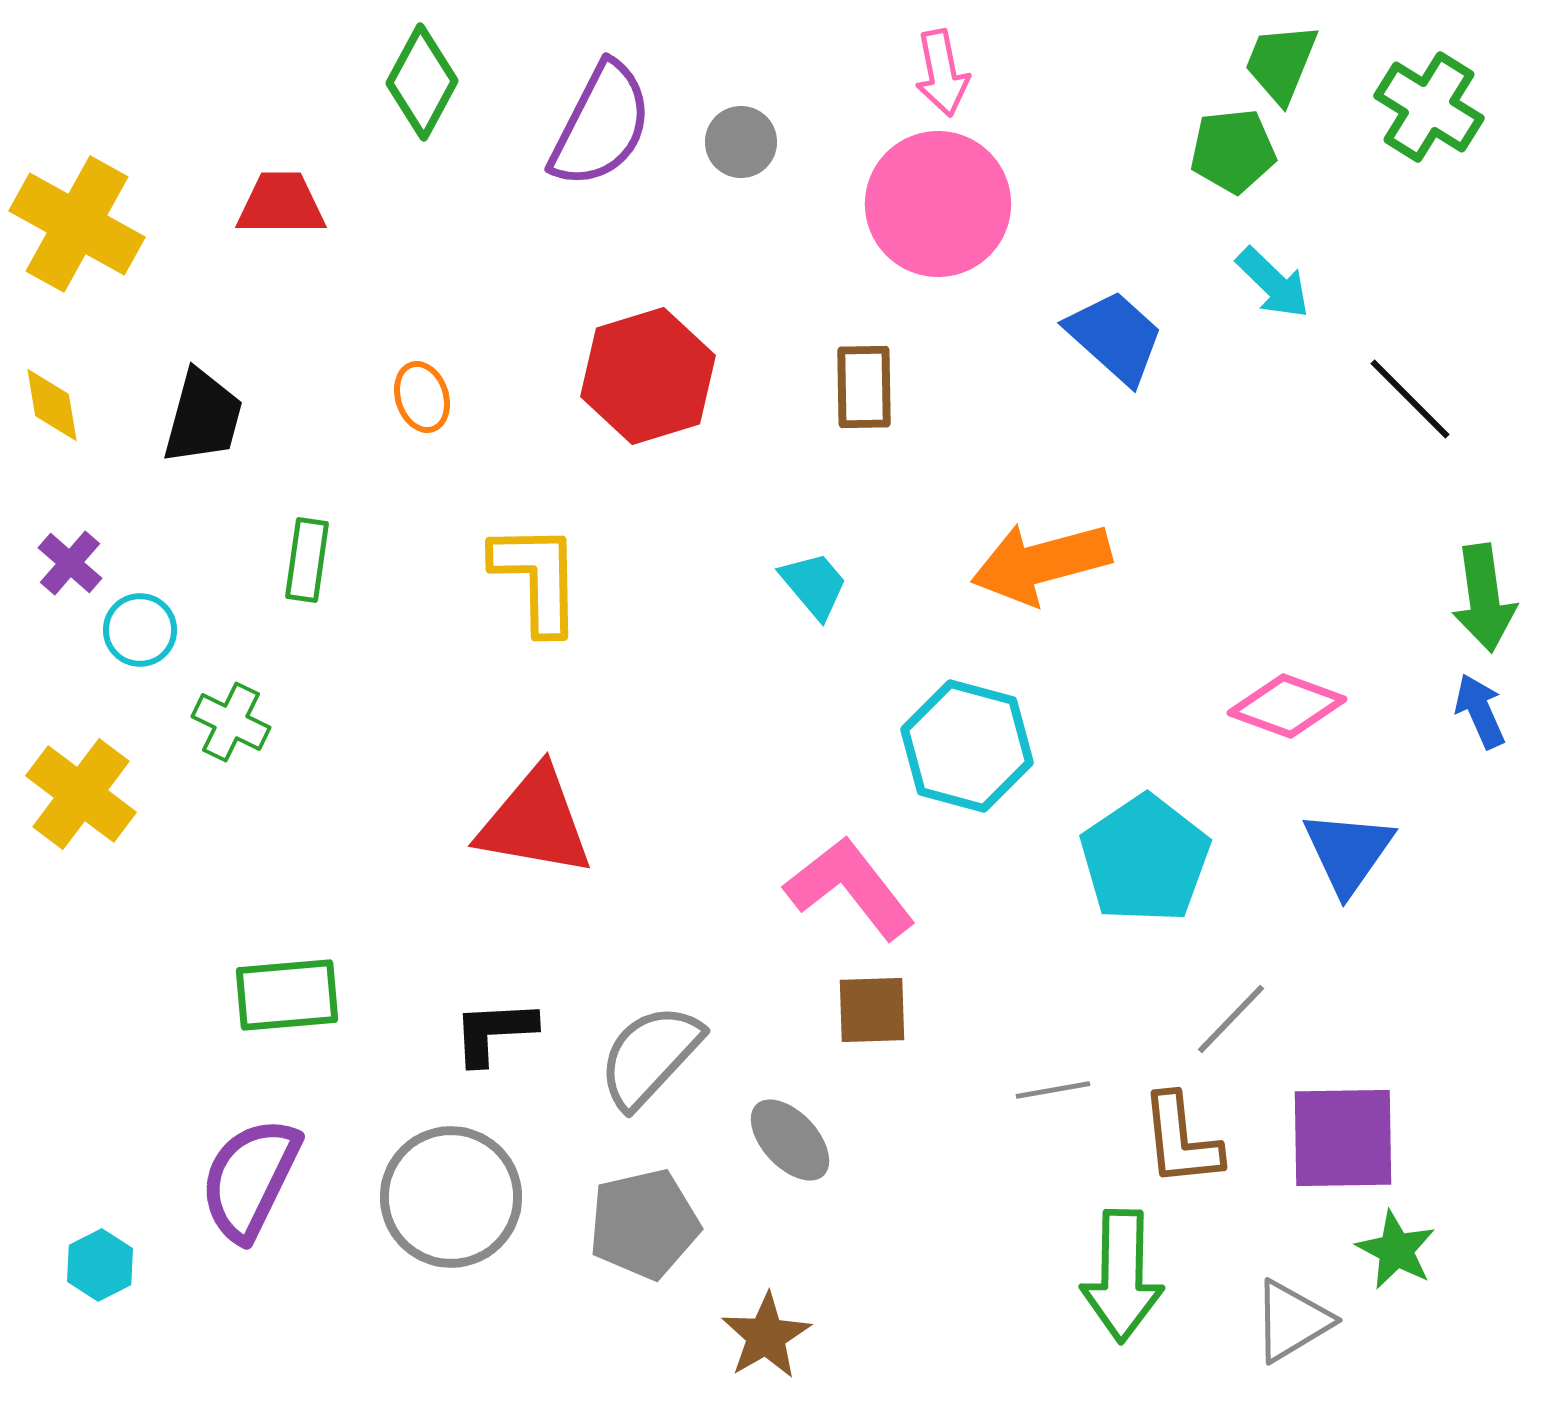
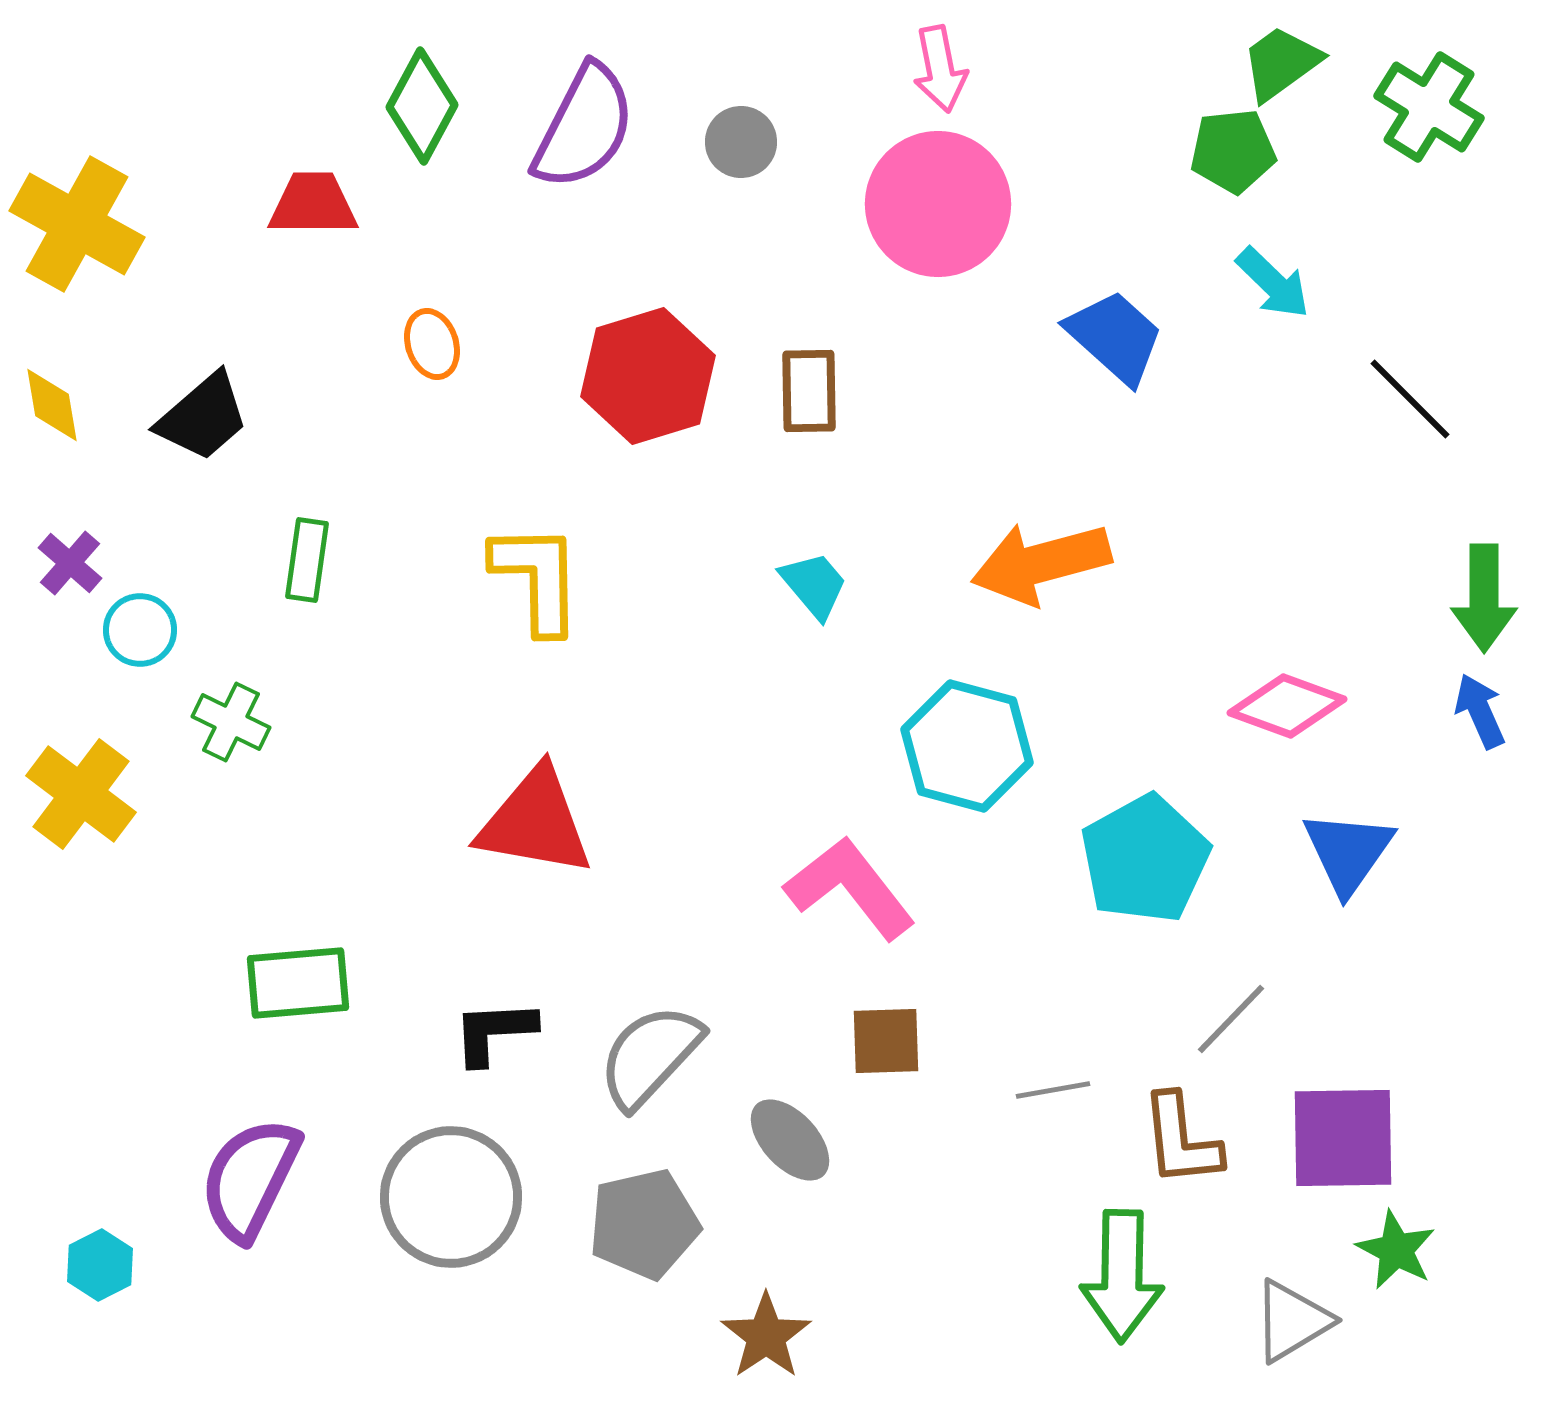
green trapezoid at (1281, 63): rotated 32 degrees clockwise
pink arrow at (942, 73): moved 2 px left, 4 px up
green diamond at (422, 82): moved 24 px down
purple semicircle at (601, 125): moved 17 px left, 2 px down
red trapezoid at (281, 204): moved 32 px right
brown rectangle at (864, 387): moved 55 px left, 4 px down
orange ellipse at (422, 397): moved 10 px right, 53 px up
black trapezoid at (203, 417): rotated 34 degrees clockwise
green arrow at (1484, 598): rotated 8 degrees clockwise
cyan pentagon at (1145, 859): rotated 5 degrees clockwise
green rectangle at (287, 995): moved 11 px right, 12 px up
brown square at (872, 1010): moved 14 px right, 31 px down
brown star at (766, 1336): rotated 4 degrees counterclockwise
